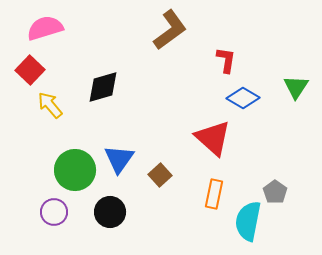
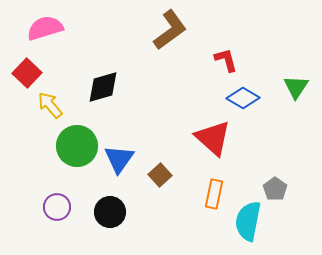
red L-shape: rotated 24 degrees counterclockwise
red square: moved 3 px left, 3 px down
green circle: moved 2 px right, 24 px up
gray pentagon: moved 3 px up
purple circle: moved 3 px right, 5 px up
